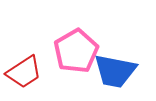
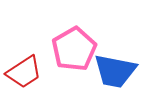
pink pentagon: moved 2 px left, 2 px up
